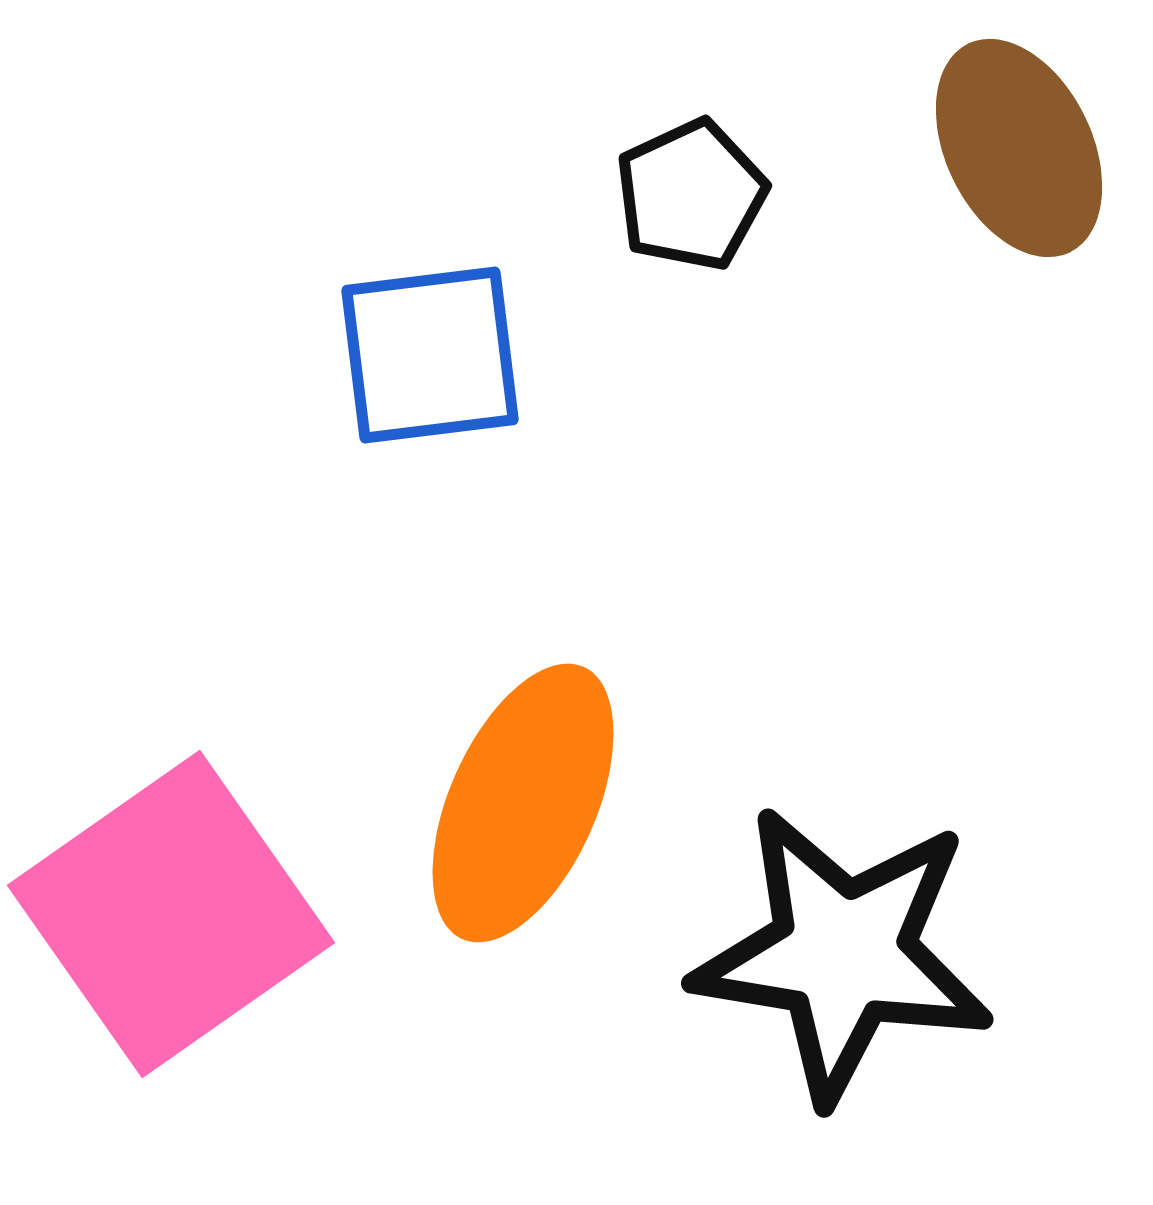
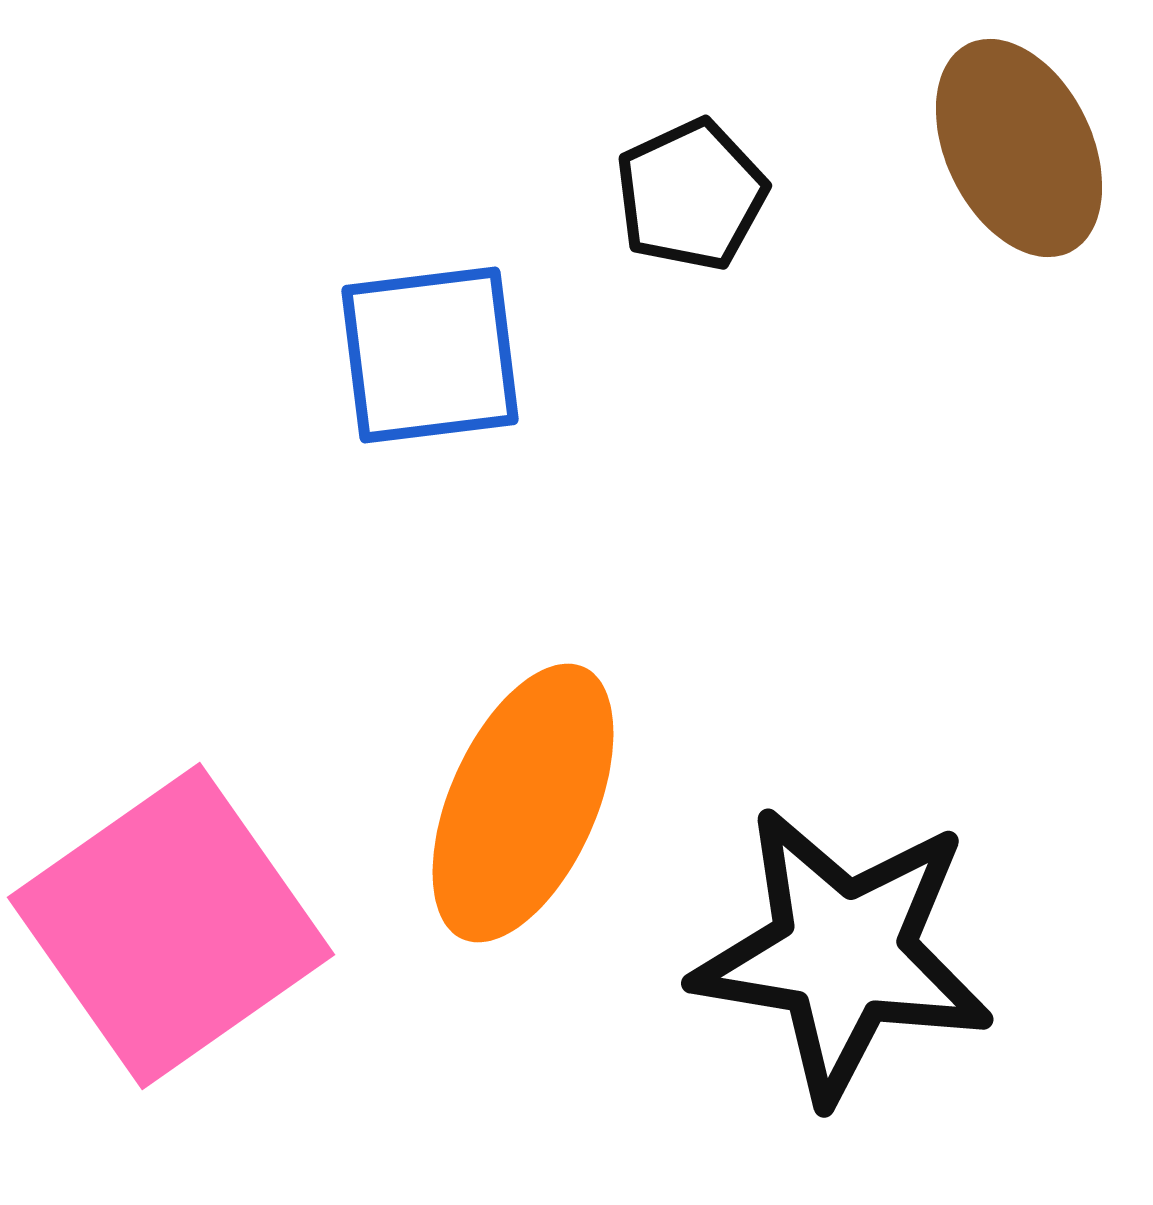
pink square: moved 12 px down
